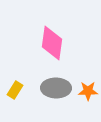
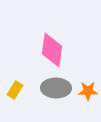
pink diamond: moved 7 px down
